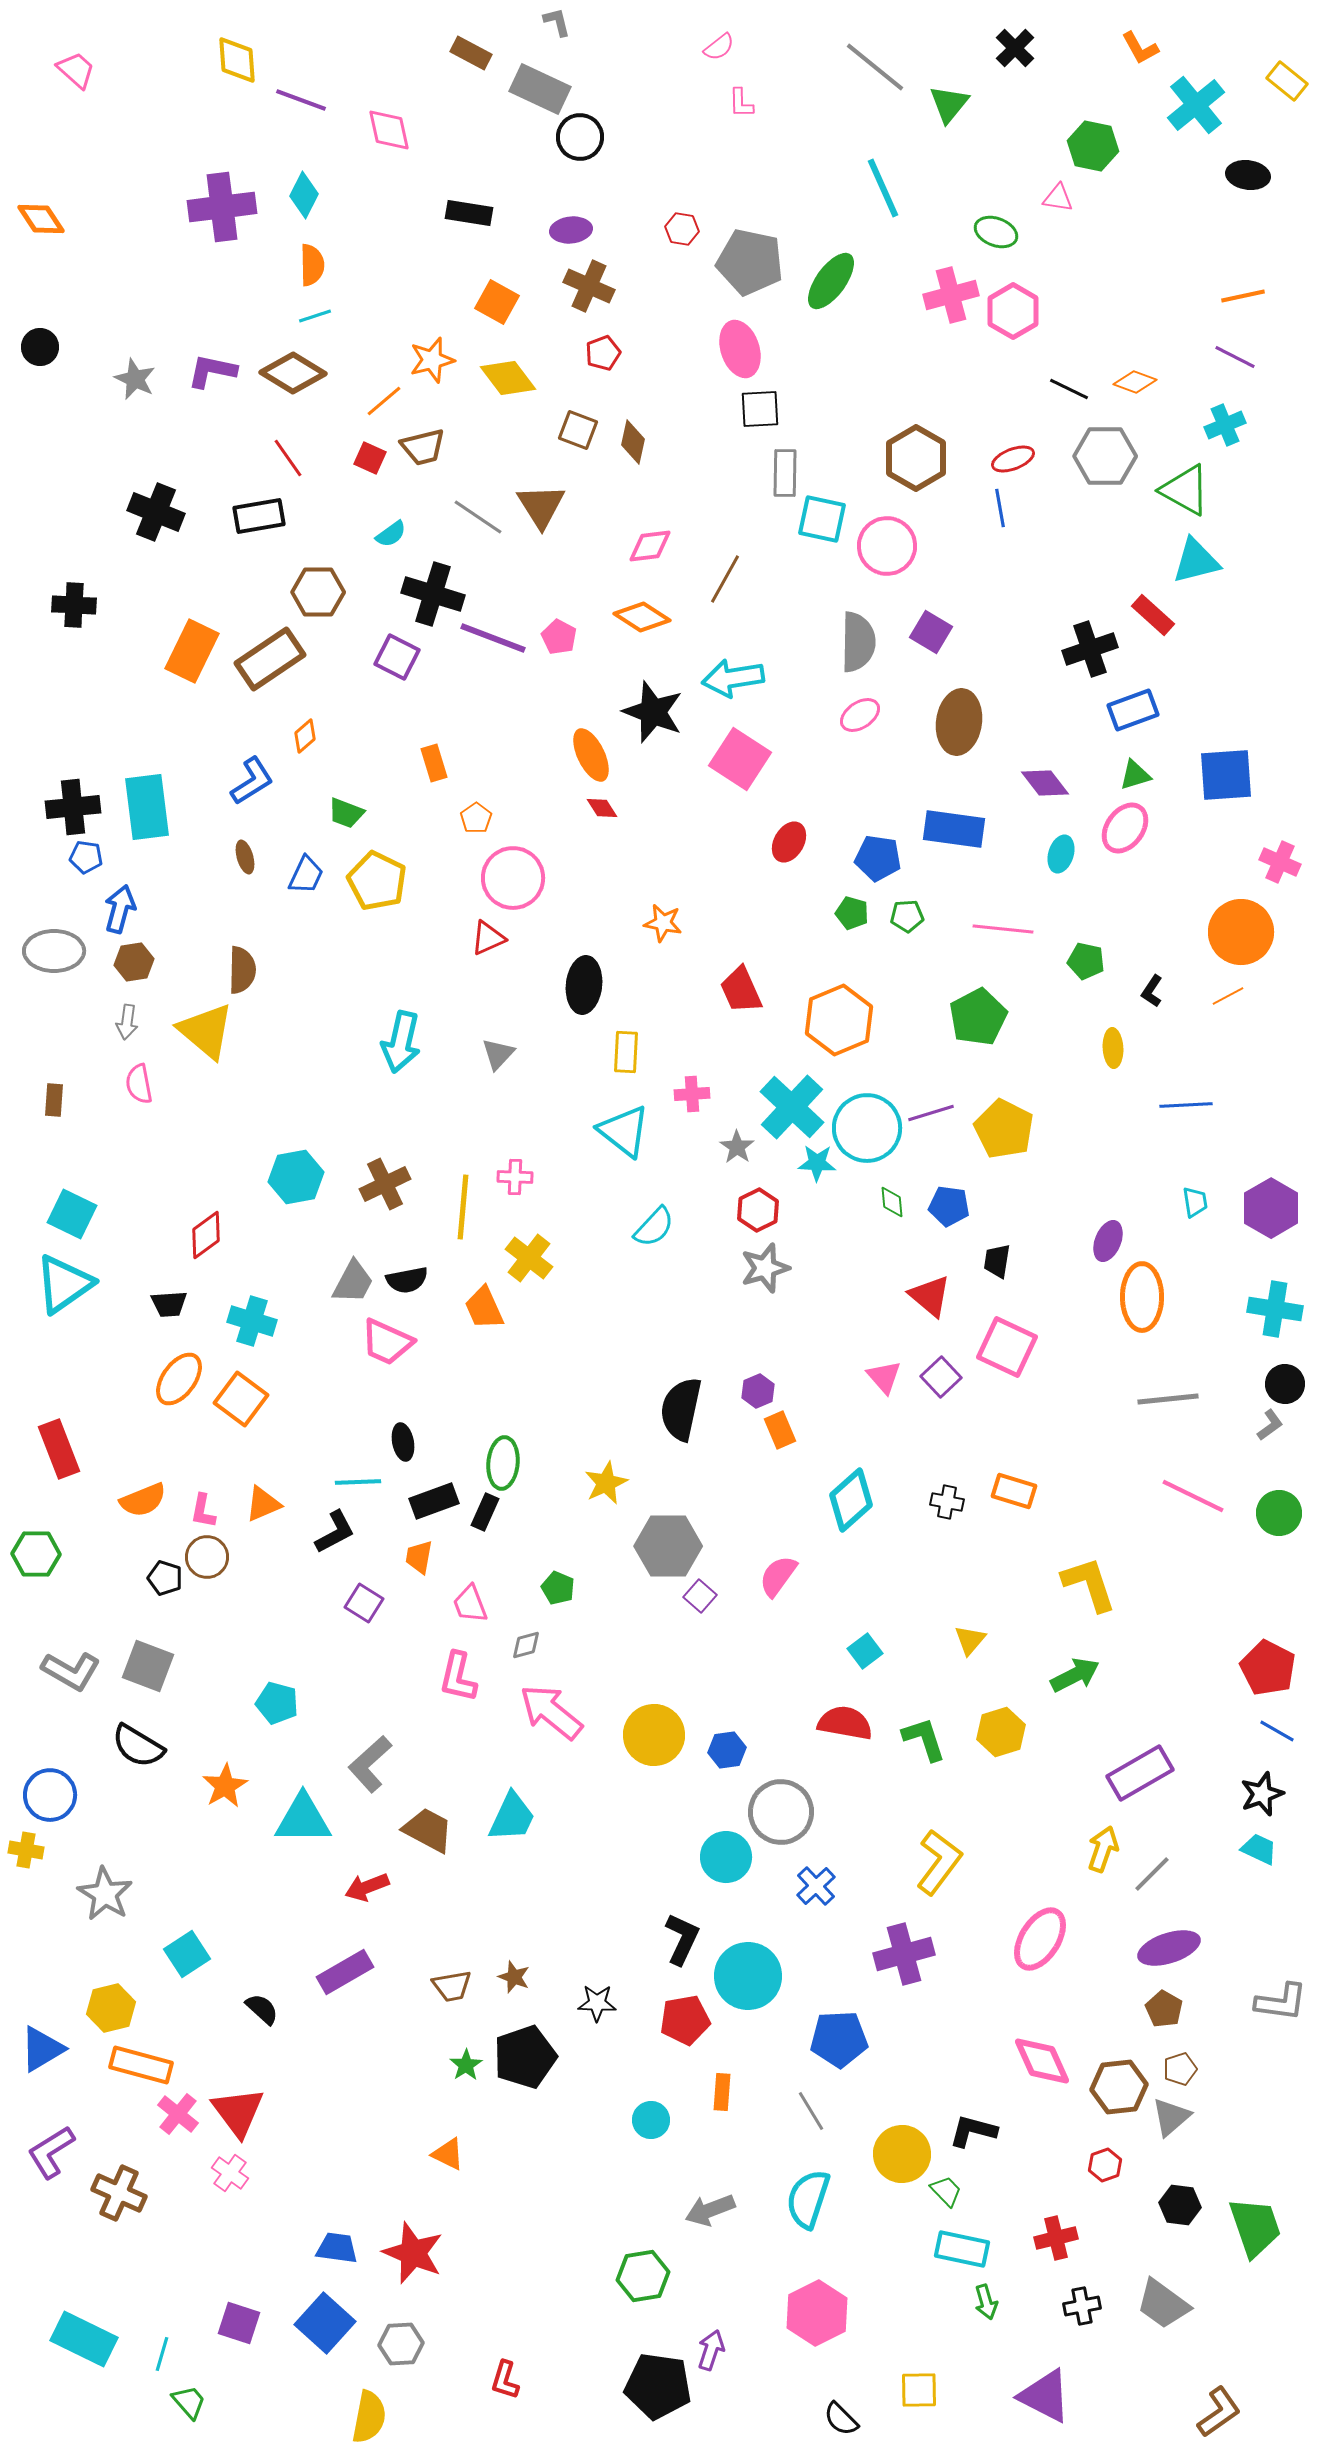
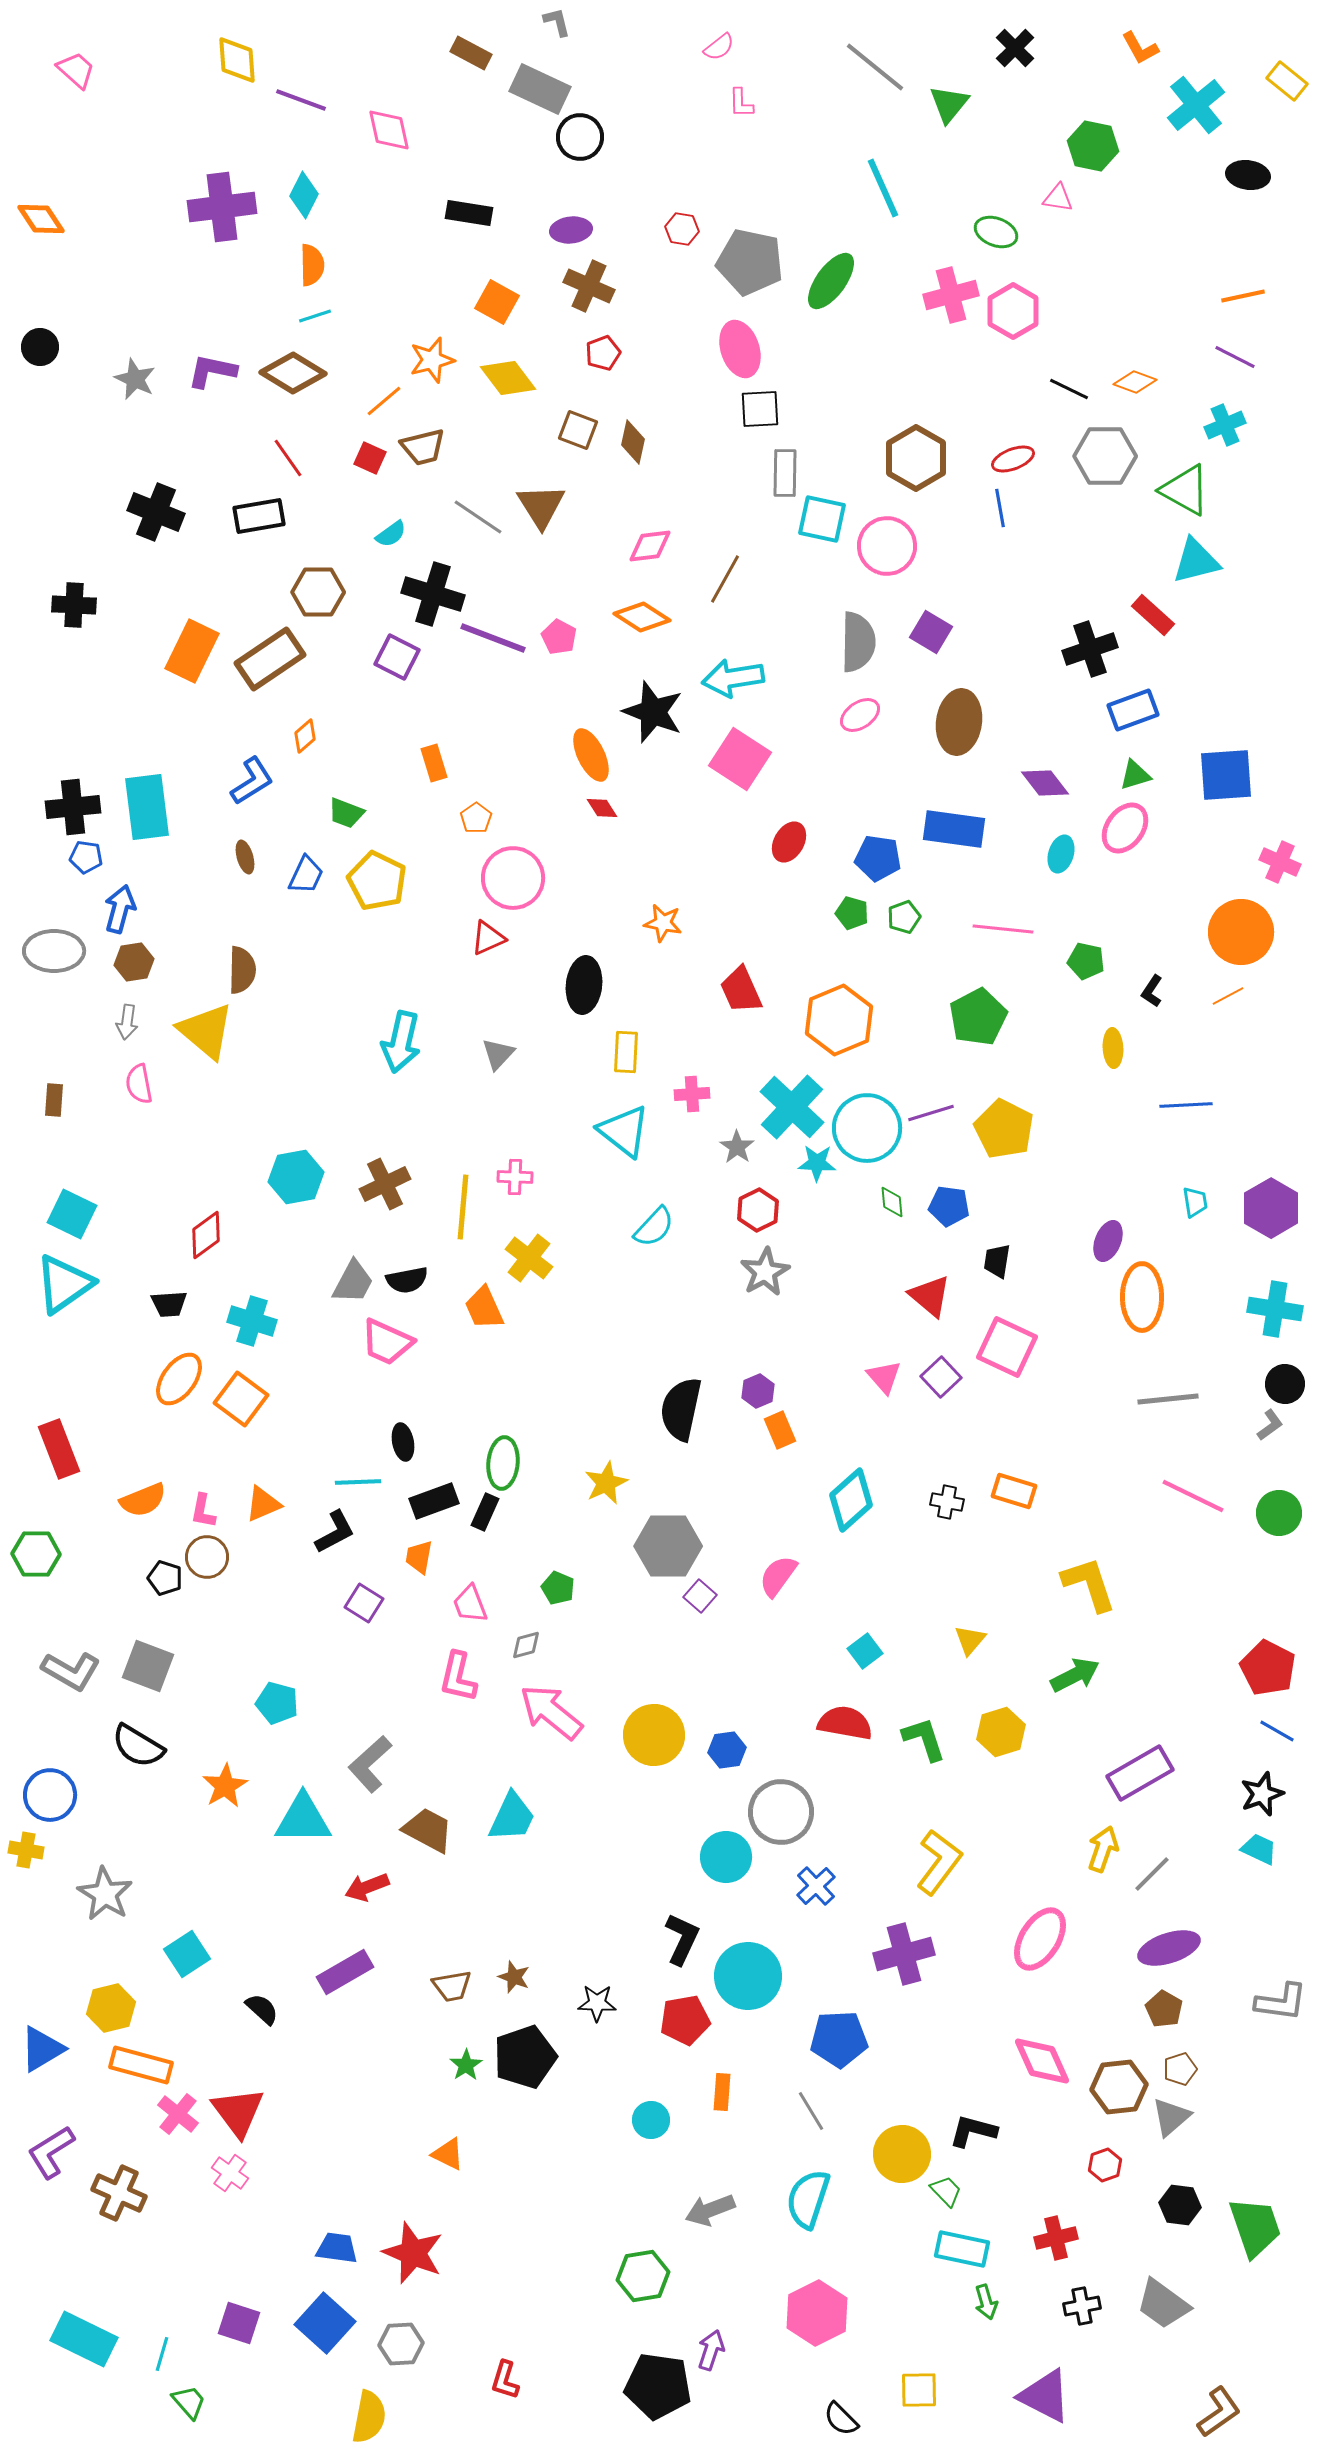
green pentagon at (907, 916): moved 3 px left, 1 px down; rotated 16 degrees counterclockwise
gray star at (765, 1268): moved 4 px down; rotated 12 degrees counterclockwise
